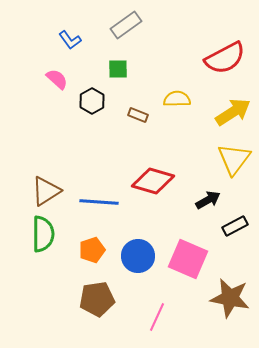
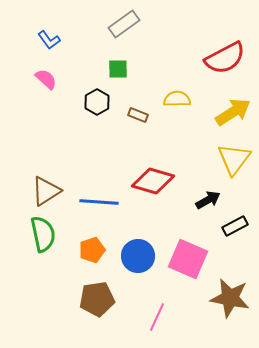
gray rectangle: moved 2 px left, 1 px up
blue L-shape: moved 21 px left
pink semicircle: moved 11 px left
black hexagon: moved 5 px right, 1 px down
green semicircle: rotated 12 degrees counterclockwise
